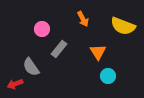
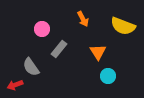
red arrow: moved 1 px down
